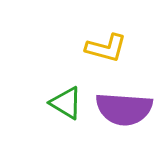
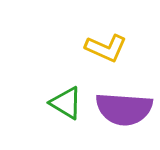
yellow L-shape: rotated 9 degrees clockwise
